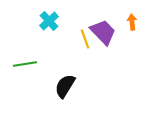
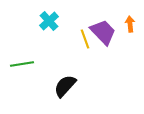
orange arrow: moved 2 px left, 2 px down
green line: moved 3 px left
black semicircle: rotated 10 degrees clockwise
